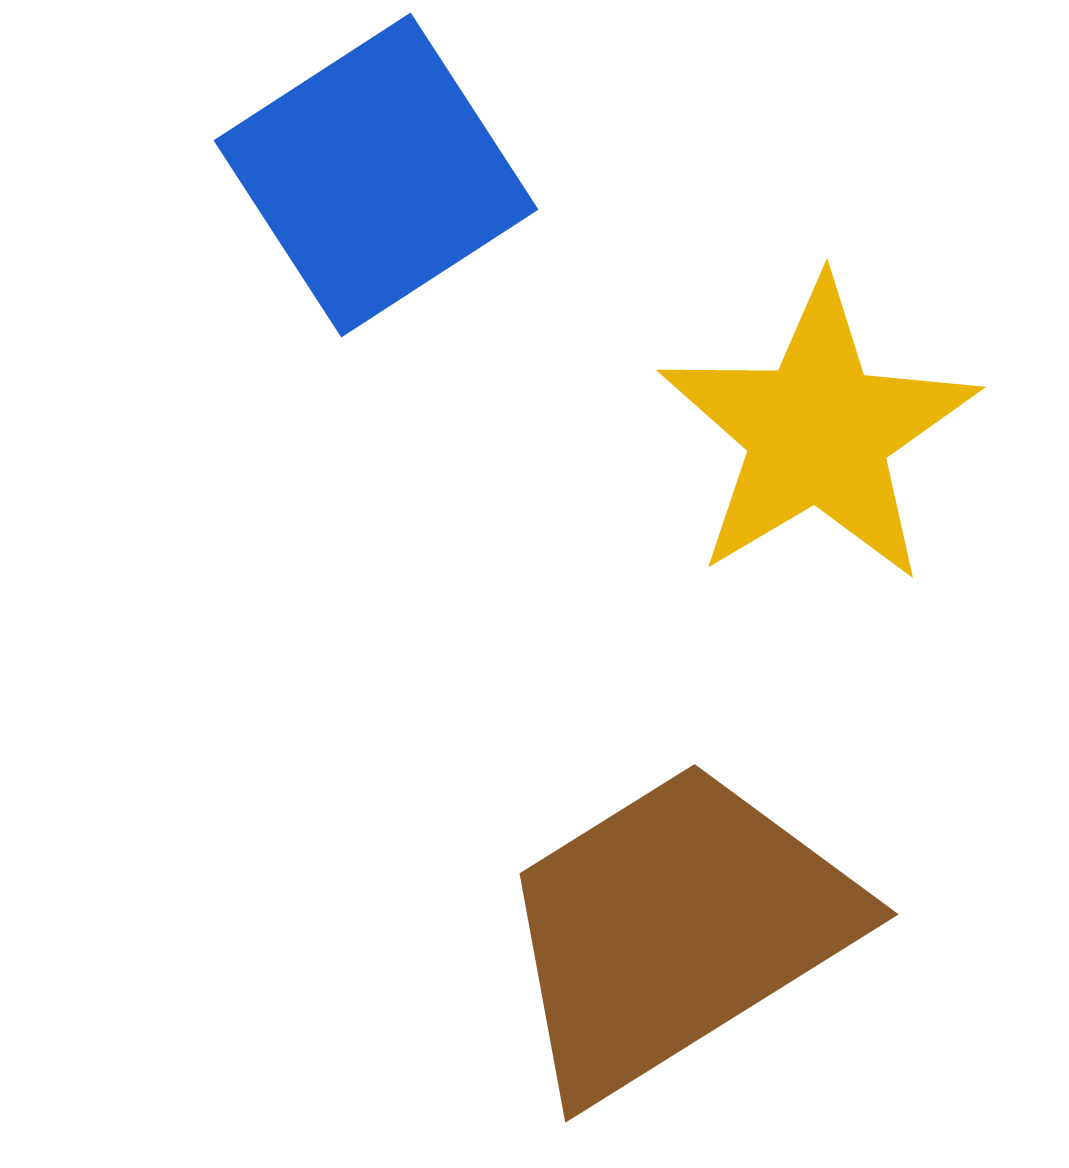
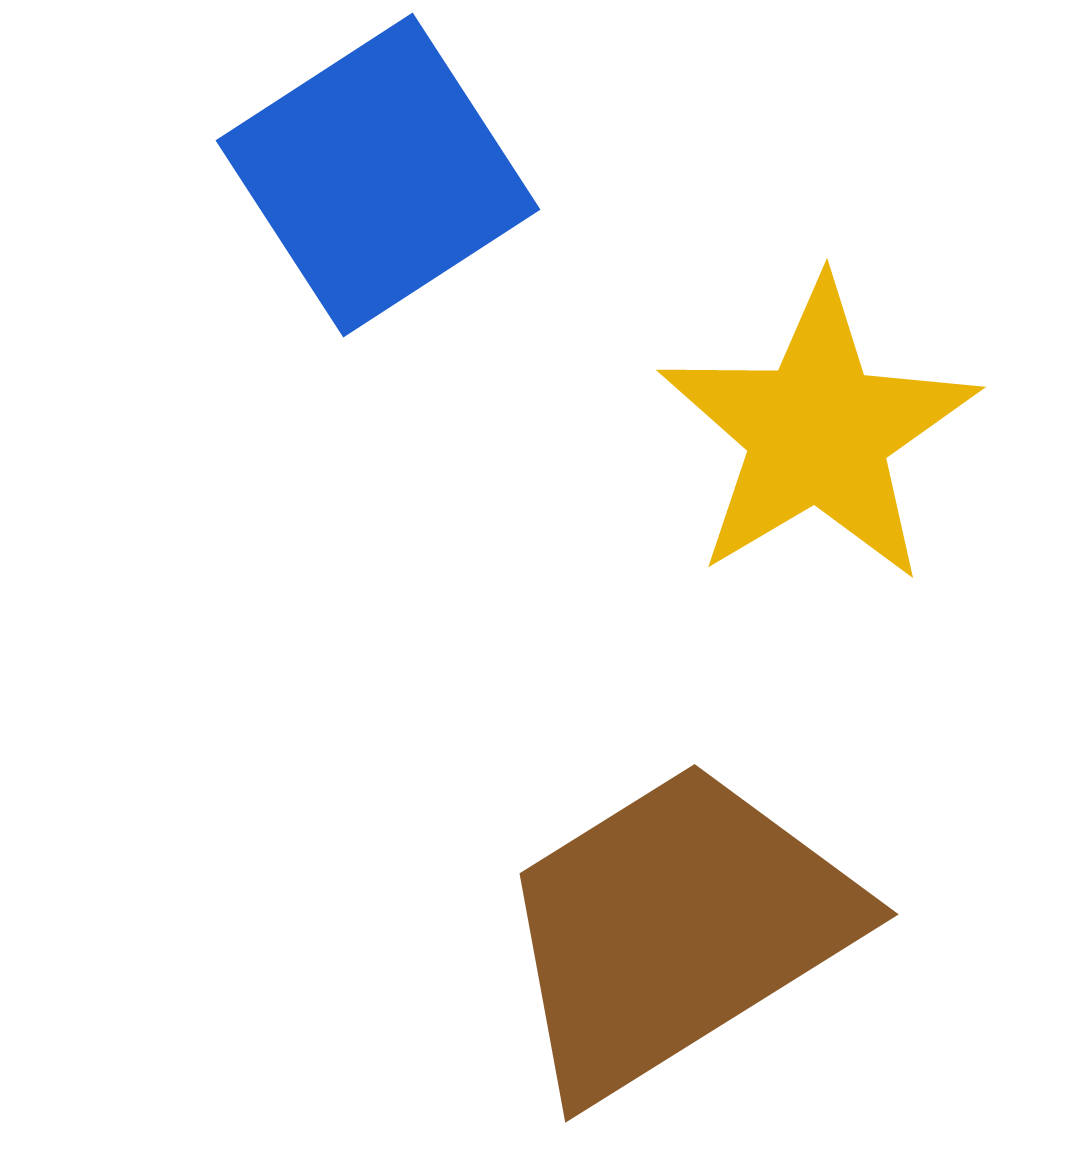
blue square: moved 2 px right
